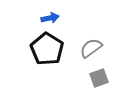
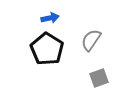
gray semicircle: moved 8 px up; rotated 20 degrees counterclockwise
